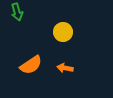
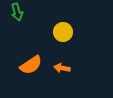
orange arrow: moved 3 px left
